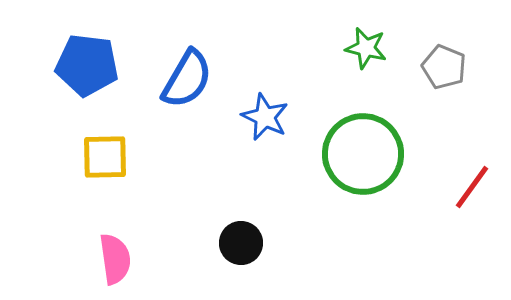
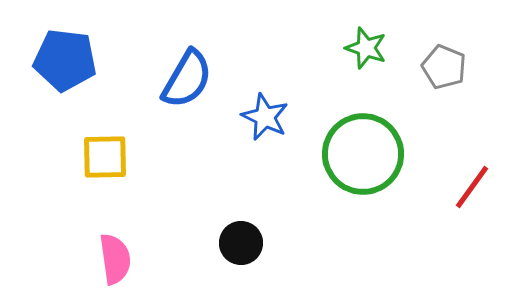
green star: rotated 6 degrees clockwise
blue pentagon: moved 22 px left, 5 px up
